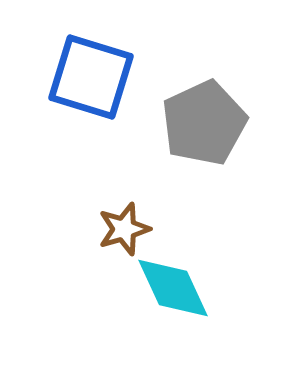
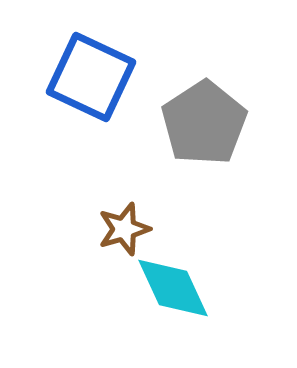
blue square: rotated 8 degrees clockwise
gray pentagon: rotated 8 degrees counterclockwise
